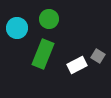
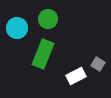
green circle: moved 1 px left
gray square: moved 8 px down
white rectangle: moved 1 px left, 11 px down
